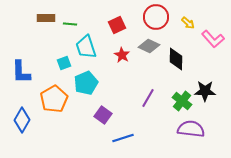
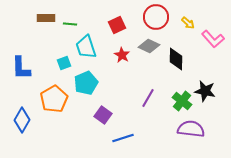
blue L-shape: moved 4 px up
black star: rotated 10 degrees clockwise
